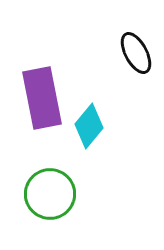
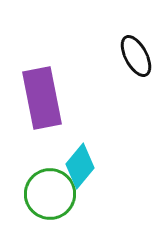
black ellipse: moved 3 px down
cyan diamond: moved 9 px left, 40 px down
